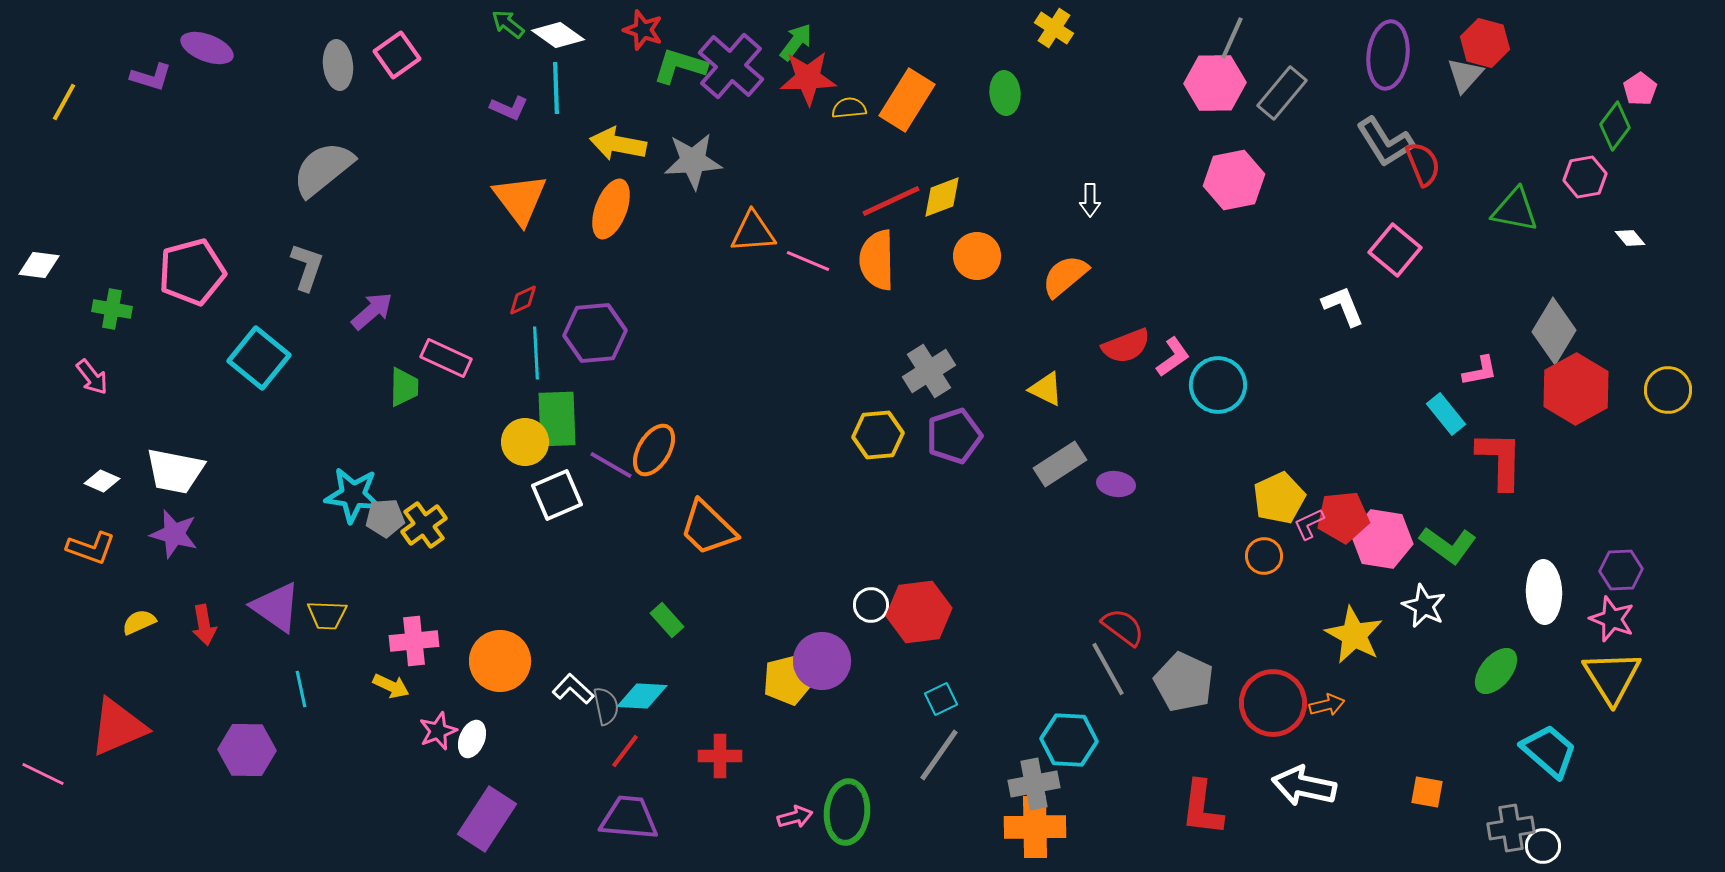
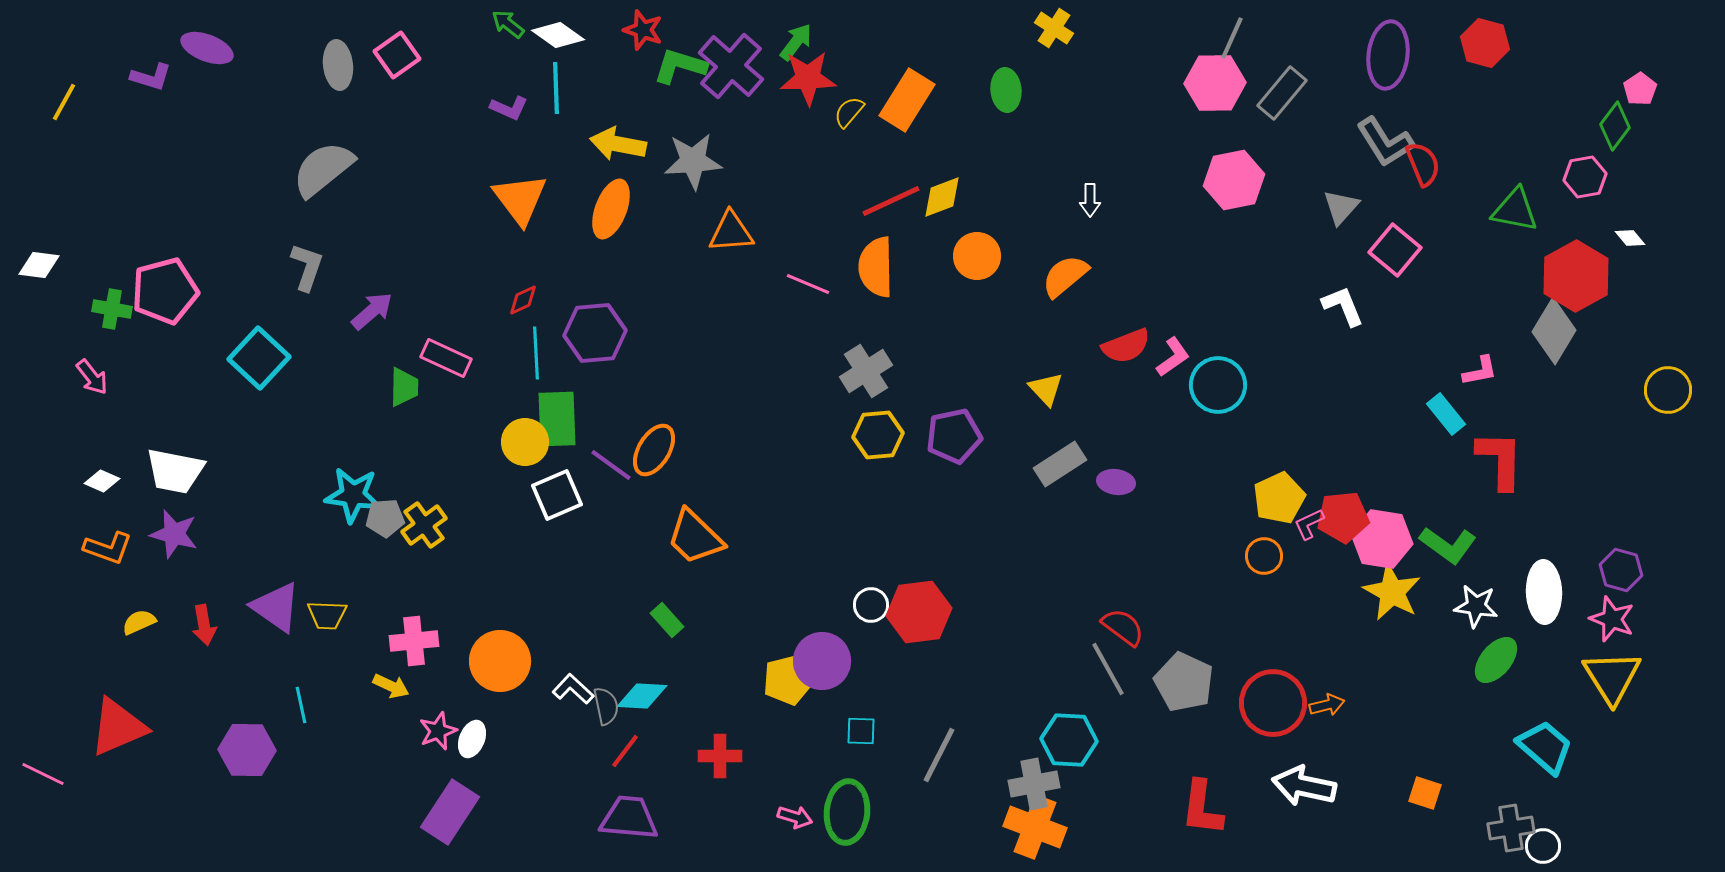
gray triangle at (1465, 75): moved 124 px left, 132 px down
green ellipse at (1005, 93): moved 1 px right, 3 px up
yellow semicircle at (849, 108): moved 4 px down; rotated 44 degrees counterclockwise
orange triangle at (753, 232): moved 22 px left
orange semicircle at (877, 260): moved 1 px left, 7 px down
pink line at (808, 261): moved 23 px down
pink pentagon at (192, 272): moved 27 px left, 19 px down
cyan square at (259, 358): rotated 4 degrees clockwise
gray cross at (929, 371): moved 63 px left
yellow triangle at (1046, 389): rotated 21 degrees clockwise
red hexagon at (1576, 389): moved 113 px up
purple pentagon at (954, 436): rotated 6 degrees clockwise
purple line at (611, 465): rotated 6 degrees clockwise
purple ellipse at (1116, 484): moved 2 px up
orange trapezoid at (708, 528): moved 13 px left, 9 px down
orange L-shape at (91, 548): moved 17 px right
purple hexagon at (1621, 570): rotated 18 degrees clockwise
white star at (1424, 606): moved 52 px right; rotated 18 degrees counterclockwise
yellow star at (1354, 635): moved 38 px right, 43 px up
green ellipse at (1496, 671): moved 11 px up
cyan line at (301, 689): moved 16 px down
cyan square at (941, 699): moved 80 px left, 32 px down; rotated 28 degrees clockwise
cyan trapezoid at (1549, 751): moved 4 px left, 4 px up
gray line at (939, 755): rotated 8 degrees counterclockwise
orange square at (1427, 792): moved 2 px left, 1 px down; rotated 8 degrees clockwise
pink arrow at (795, 817): rotated 32 degrees clockwise
purple rectangle at (487, 819): moved 37 px left, 7 px up
orange cross at (1035, 827): rotated 22 degrees clockwise
